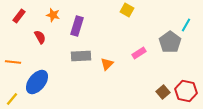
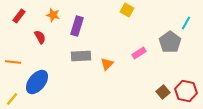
cyan line: moved 2 px up
